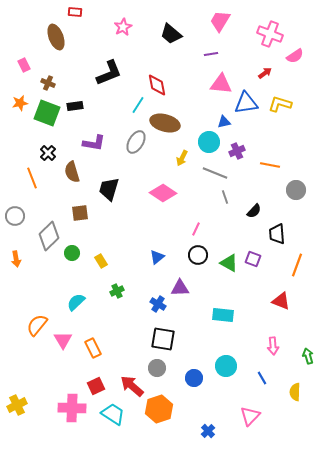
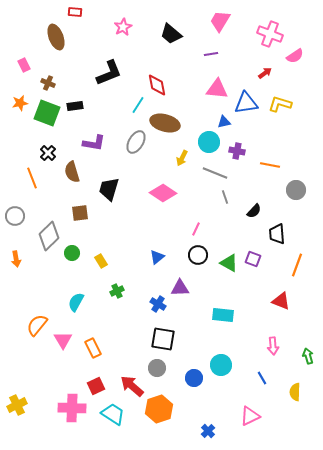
pink triangle at (221, 84): moved 4 px left, 5 px down
purple cross at (237, 151): rotated 35 degrees clockwise
cyan semicircle at (76, 302): rotated 18 degrees counterclockwise
cyan circle at (226, 366): moved 5 px left, 1 px up
pink triangle at (250, 416): rotated 20 degrees clockwise
